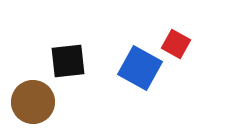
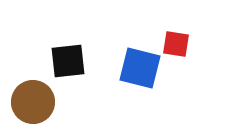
red square: rotated 20 degrees counterclockwise
blue square: rotated 15 degrees counterclockwise
